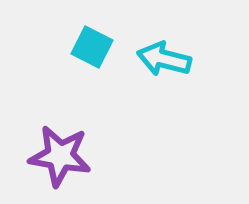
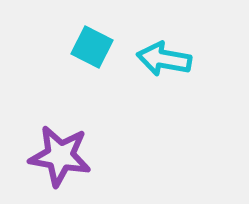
cyan arrow: rotated 4 degrees counterclockwise
